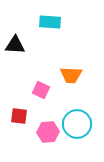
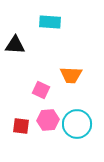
red square: moved 2 px right, 10 px down
pink hexagon: moved 12 px up
